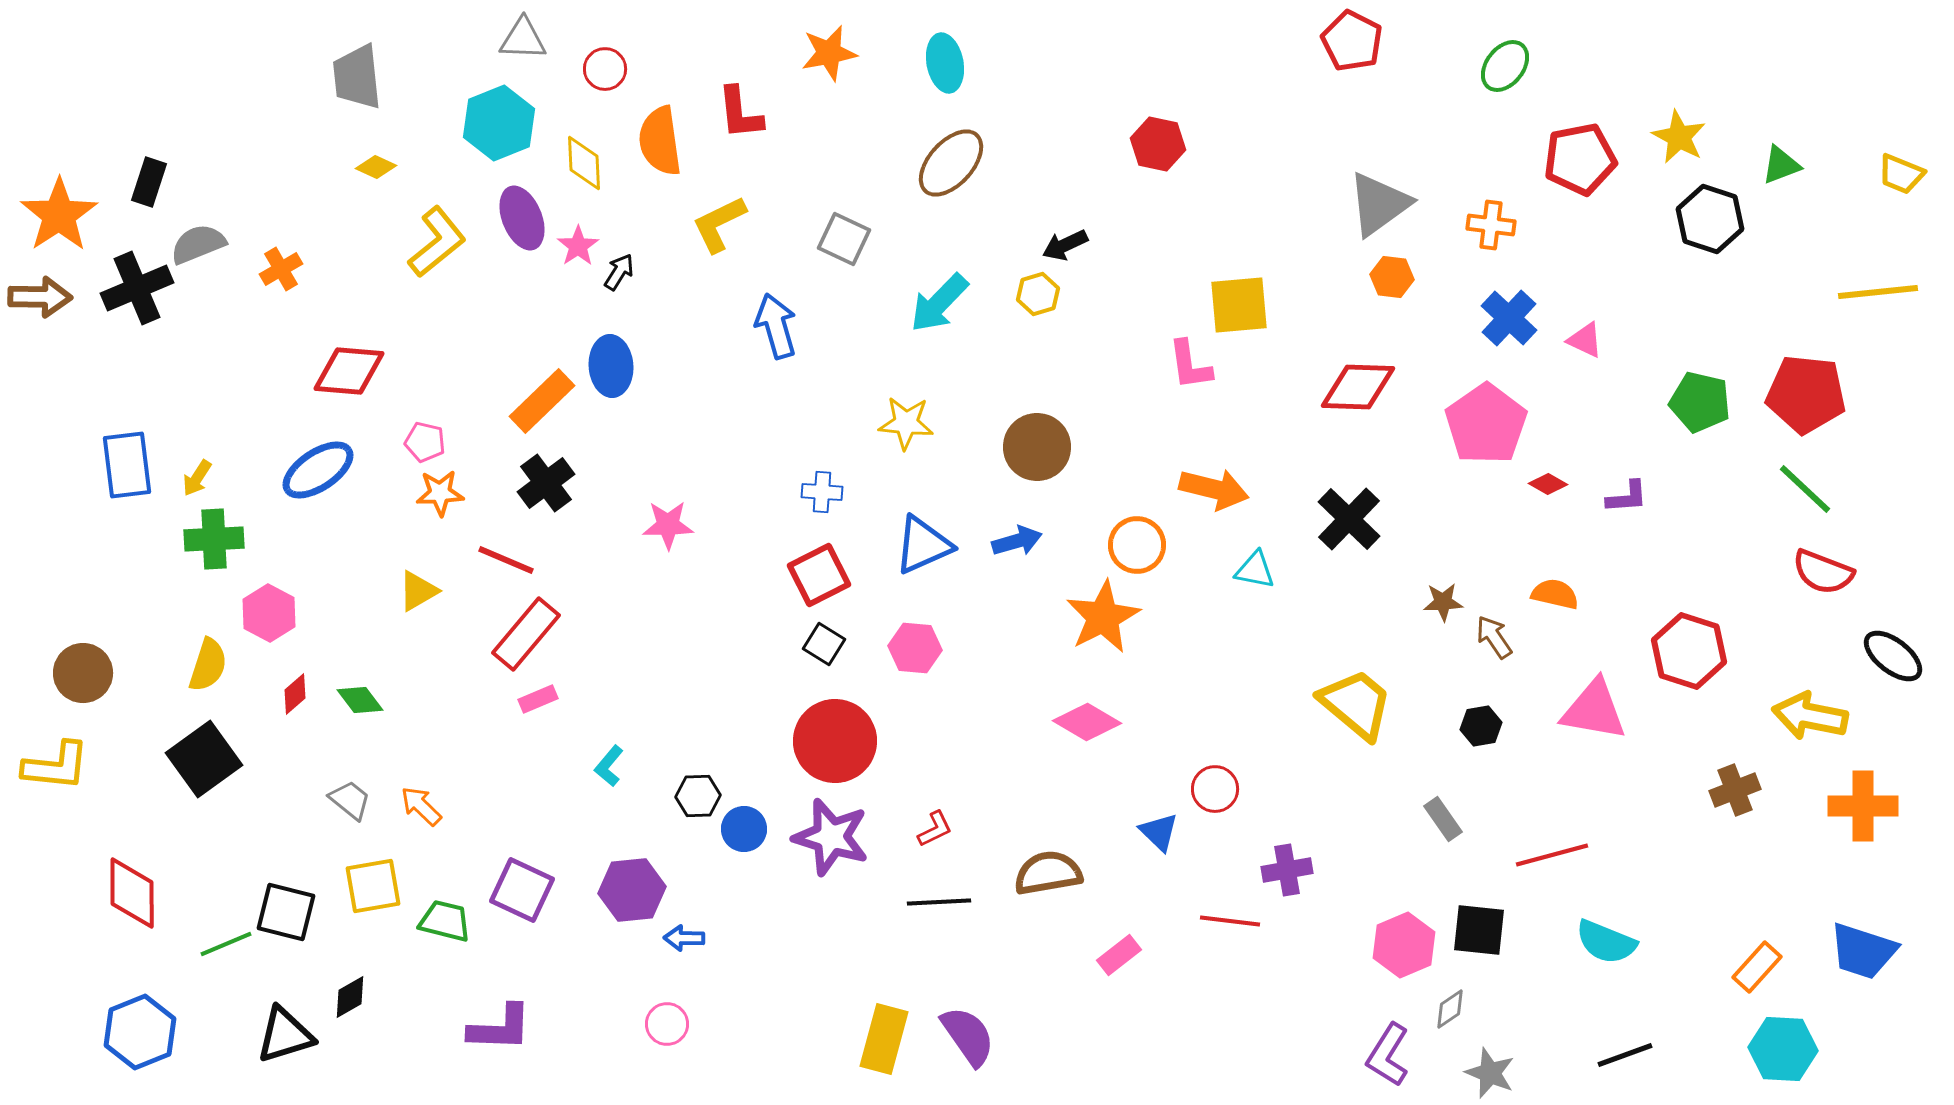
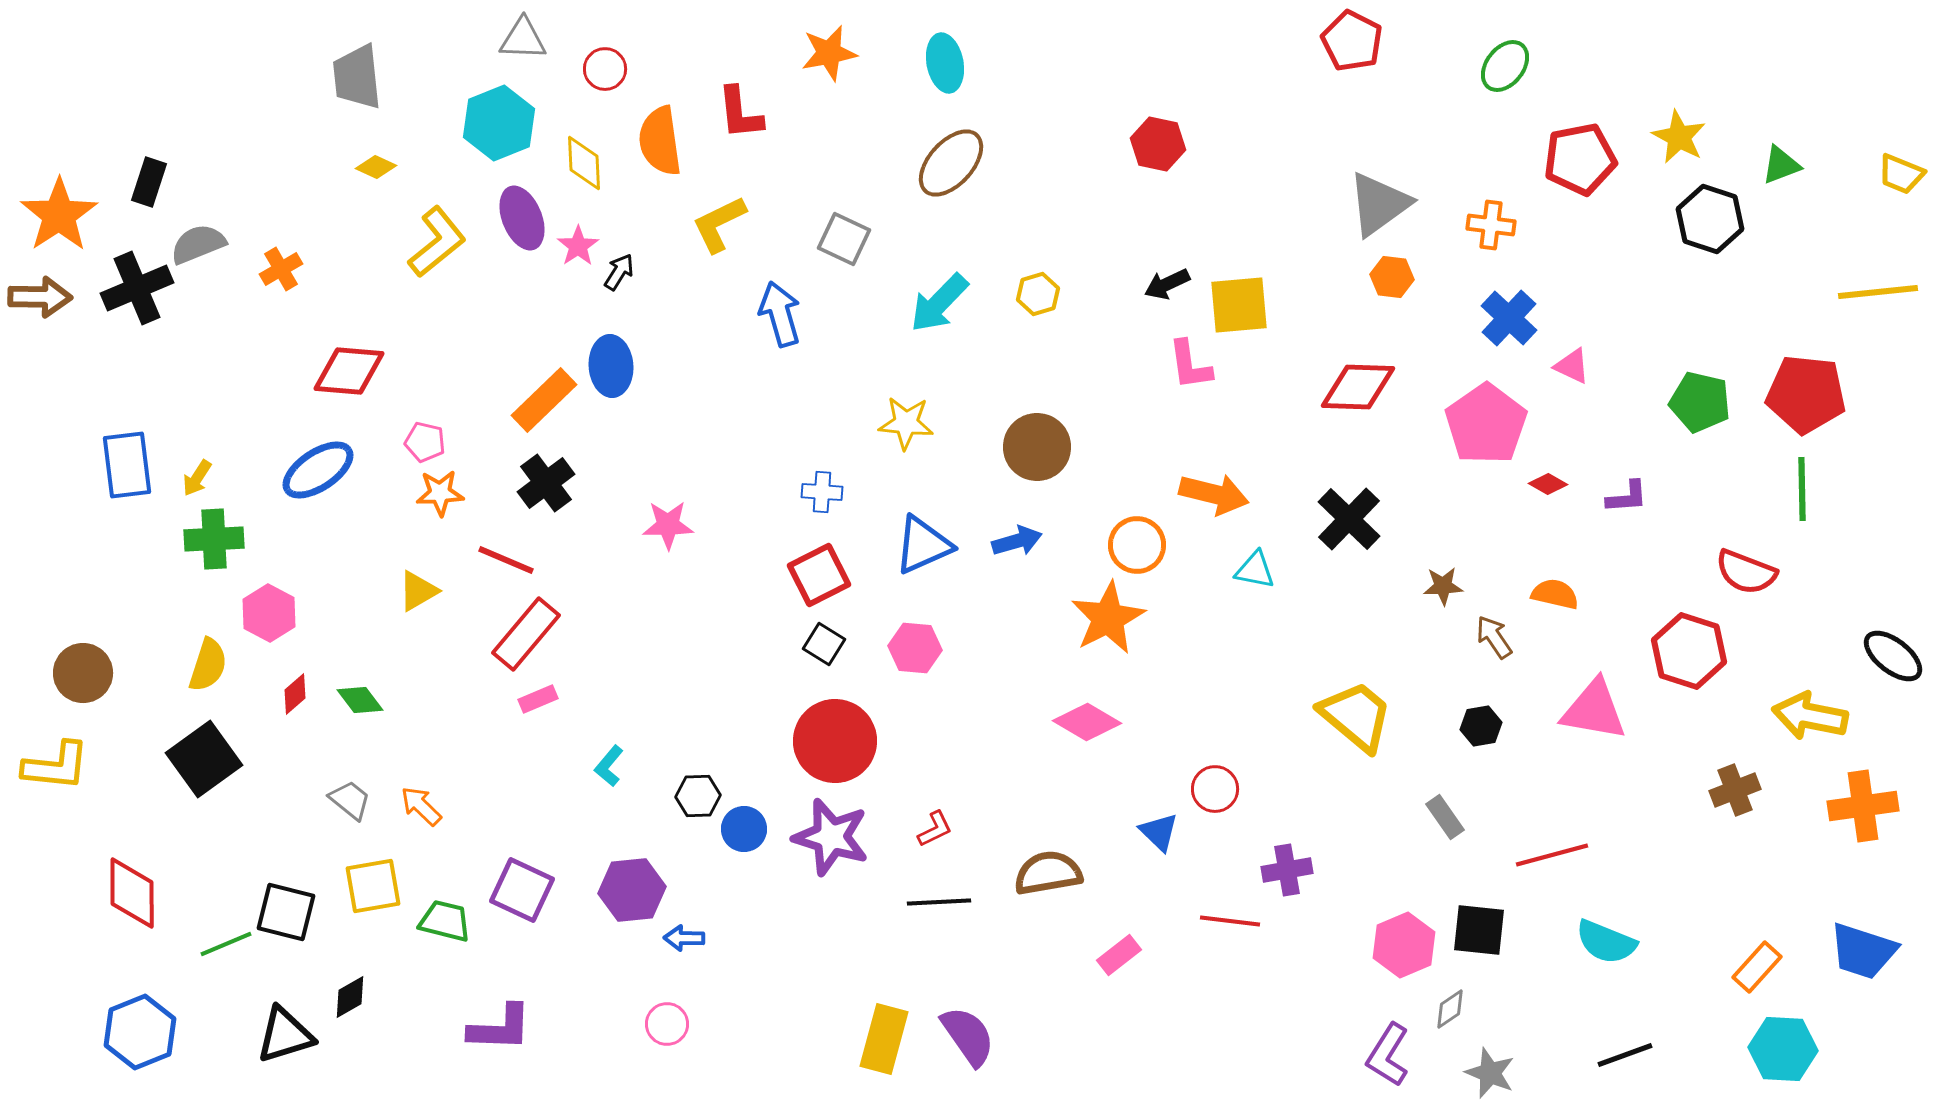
black arrow at (1065, 245): moved 102 px right, 39 px down
blue arrow at (776, 326): moved 4 px right, 12 px up
pink triangle at (1585, 340): moved 13 px left, 26 px down
orange rectangle at (542, 401): moved 2 px right, 1 px up
orange arrow at (1214, 489): moved 5 px down
green line at (1805, 489): moved 3 px left; rotated 46 degrees clockwise
red semicircle at (1823, 572): moved 77 px left
brown star at (1443, 602): moved 16 px up
orange star at (1103, 617): moved 5 px right, 1 px down
yellow trapezoid at (1356, 704): moved 12 px down
orange cross at (1863, 806): rotated 8 degrees counterclockwise
gray rectangle at (1443, 819): moved 2 px right, 2 px up
